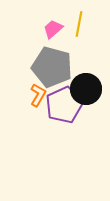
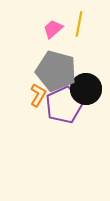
gray pentagon: moved 4 px right, 4 px down
